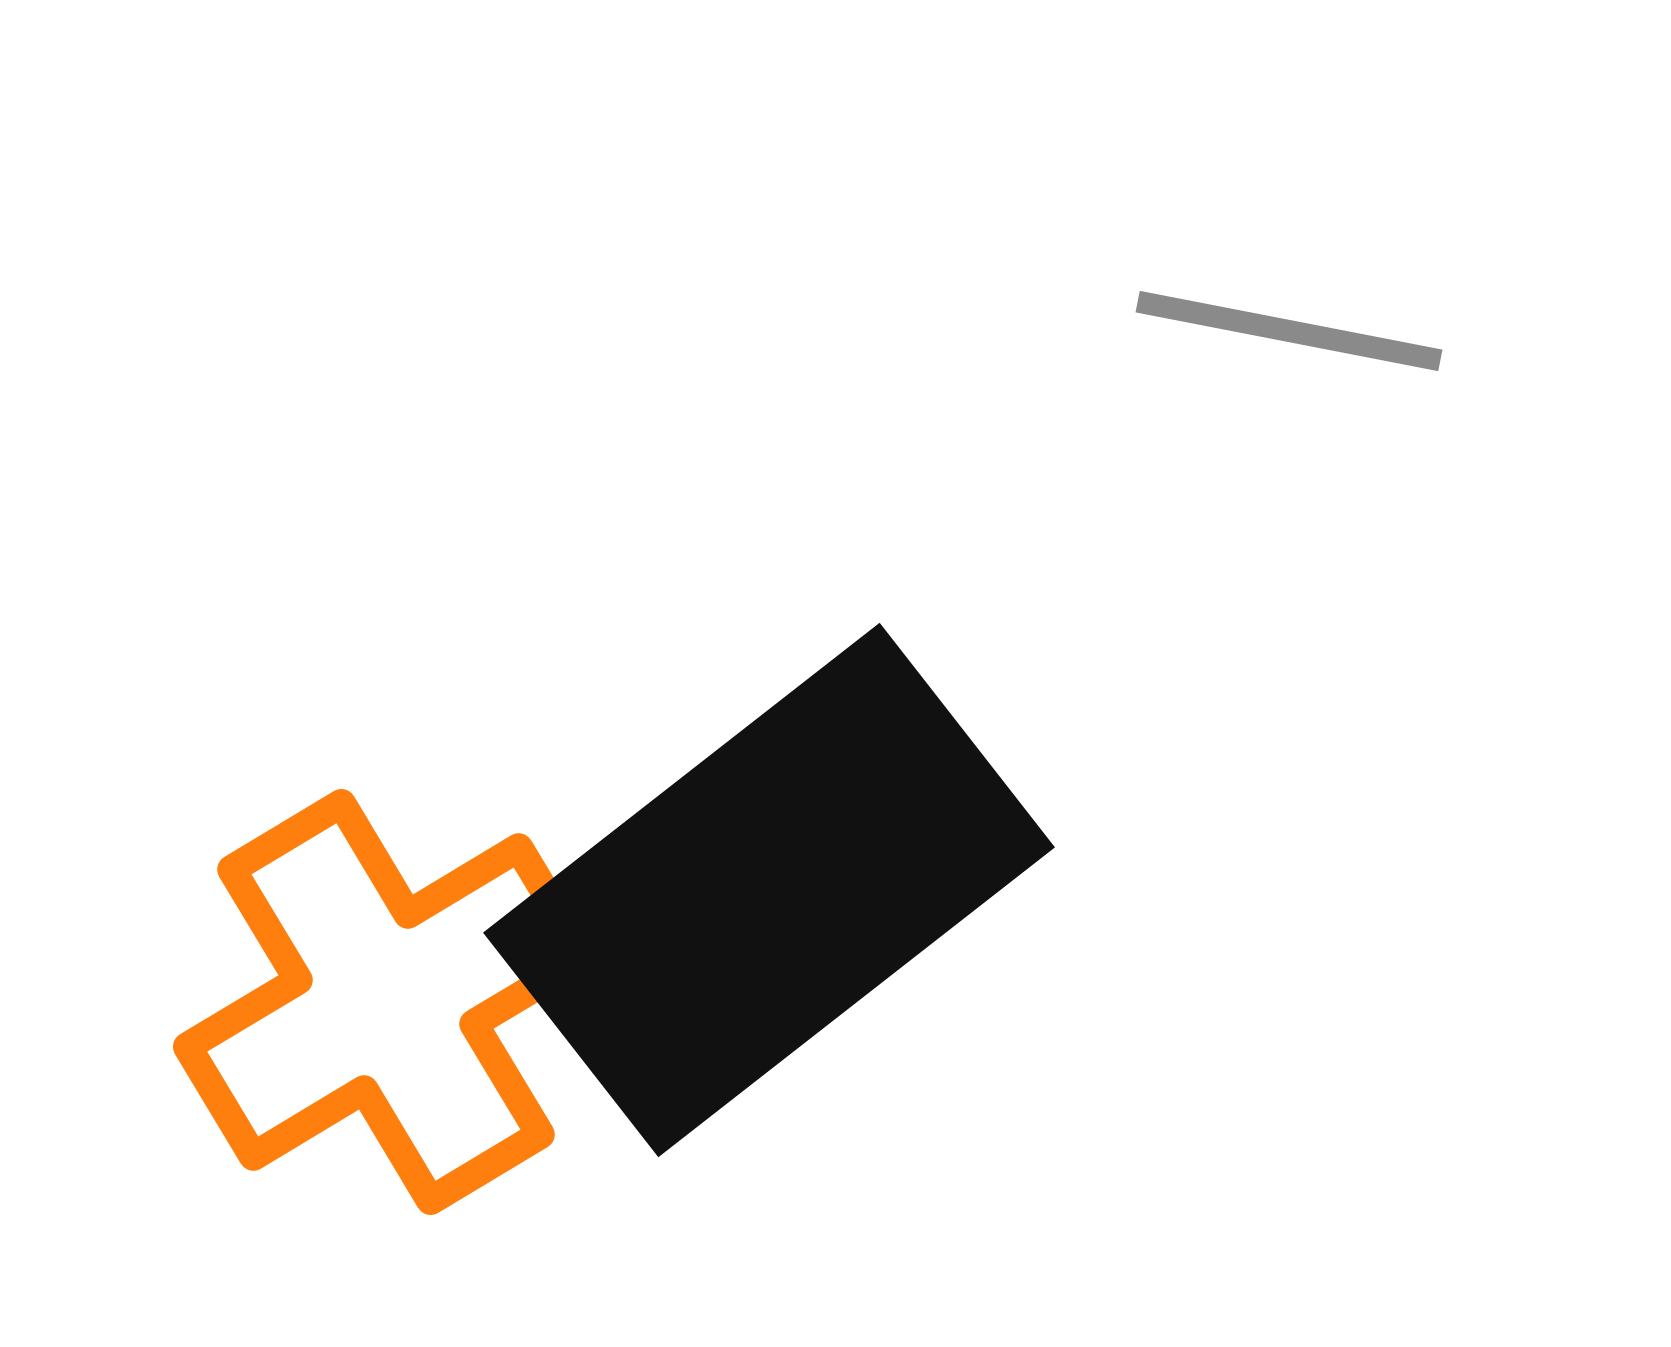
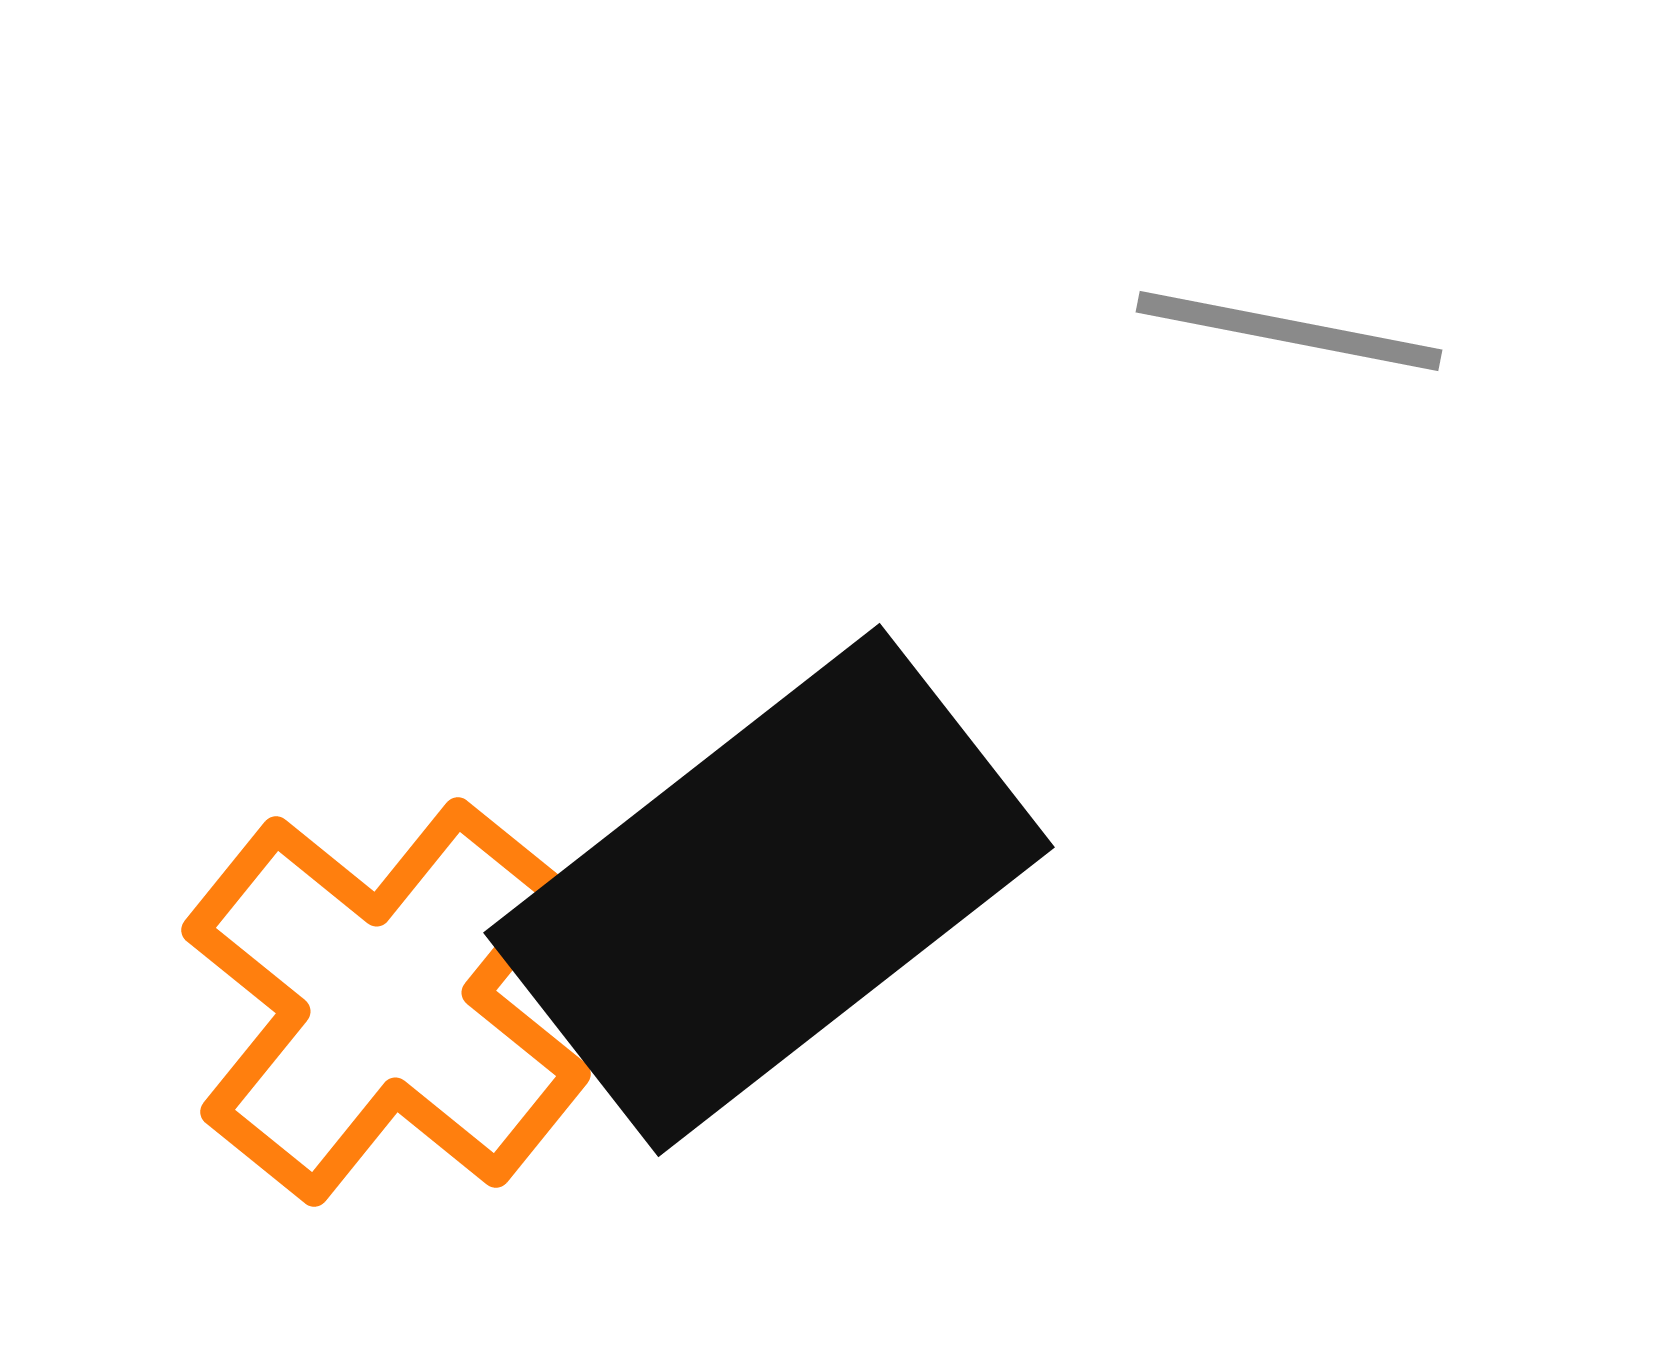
orange cross: rotated 20 degrees counterclockwise
